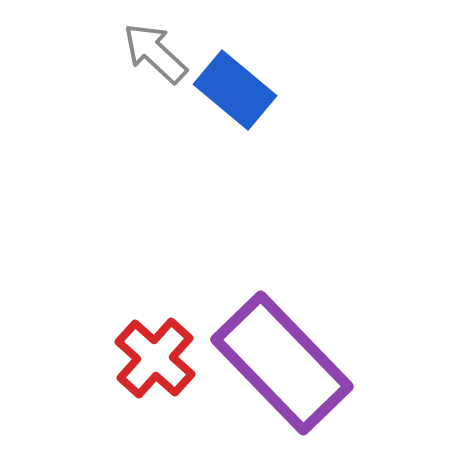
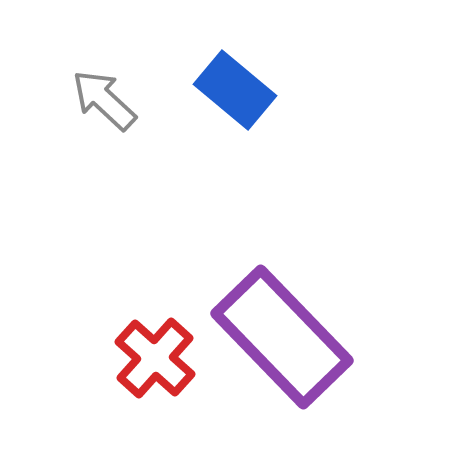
gray arrow: moved 51 px left, 47 px down
purple rectangle: moved 26 px up
